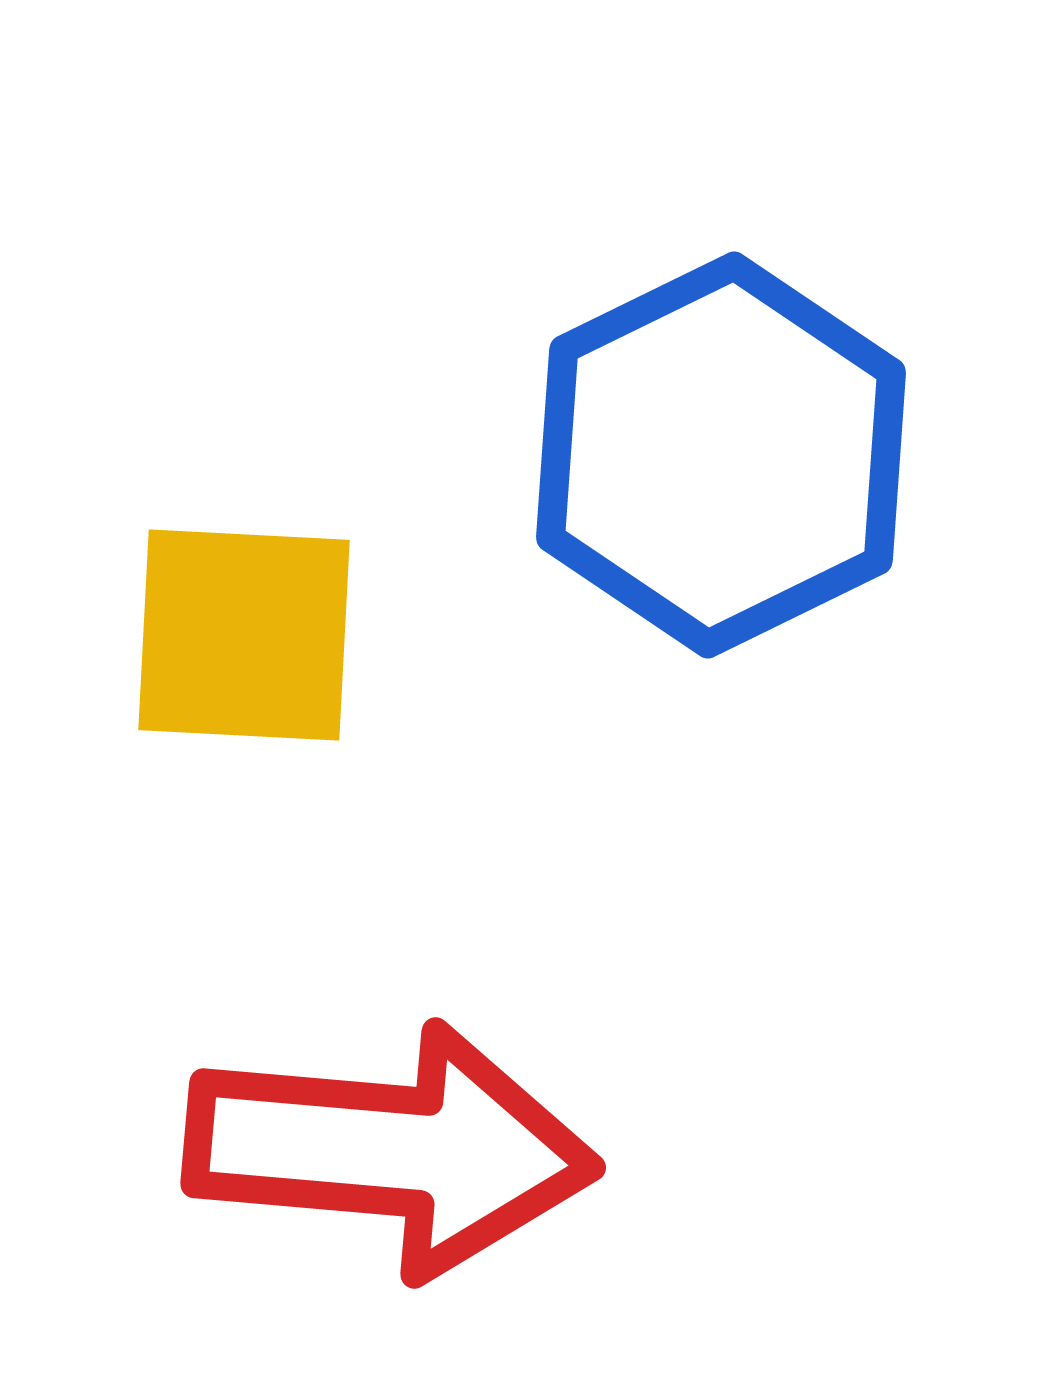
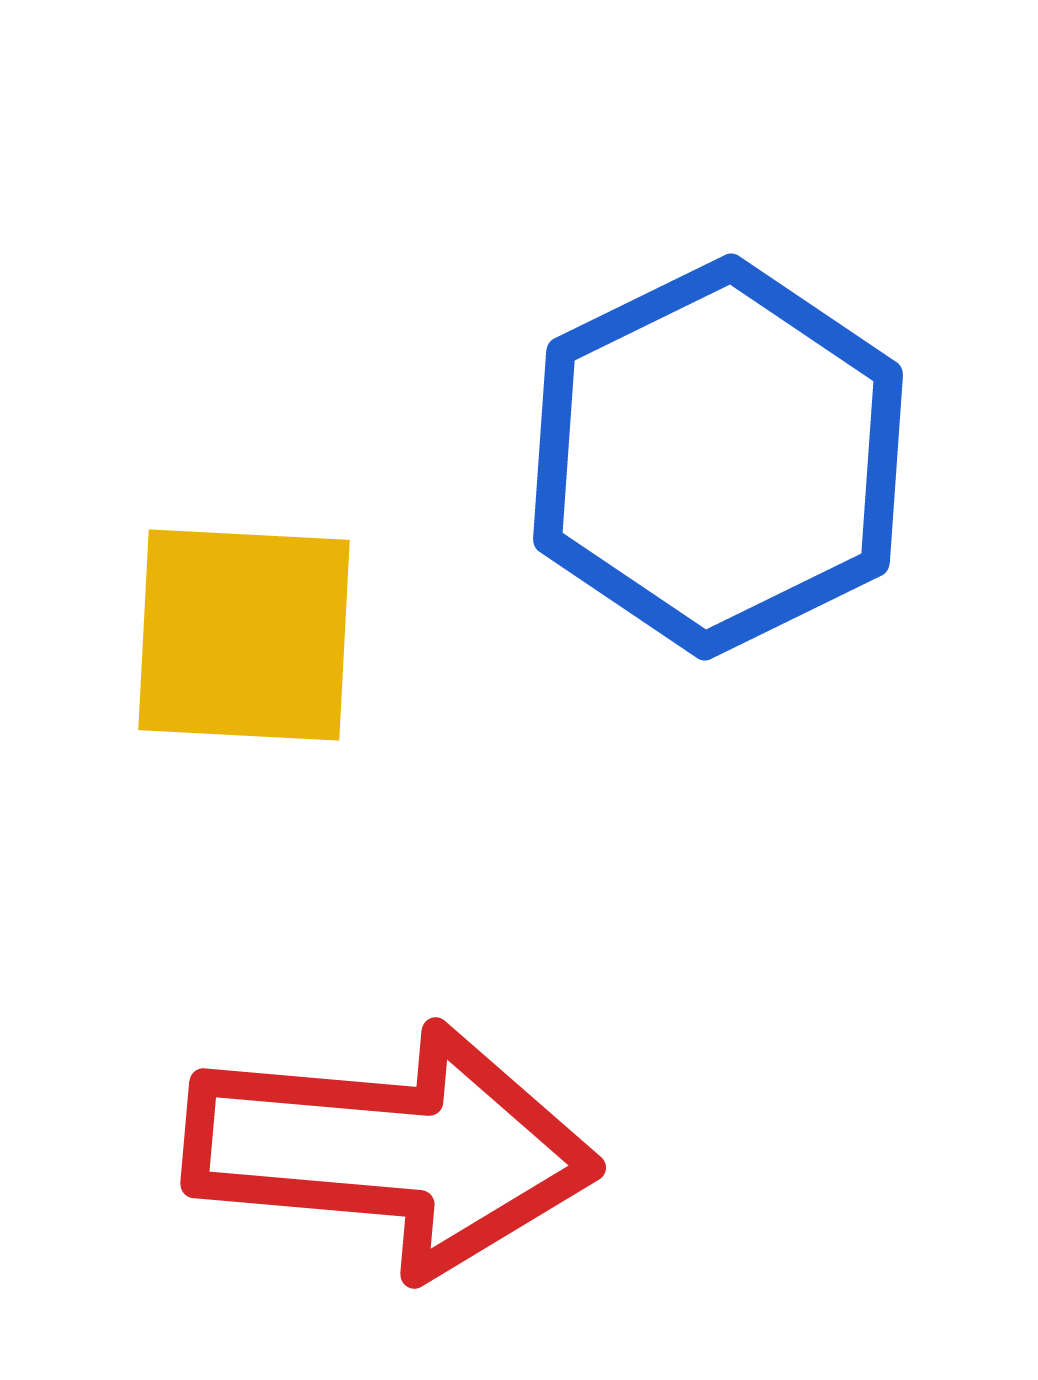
blue hexagon: moved 3 px left, 2 px down
